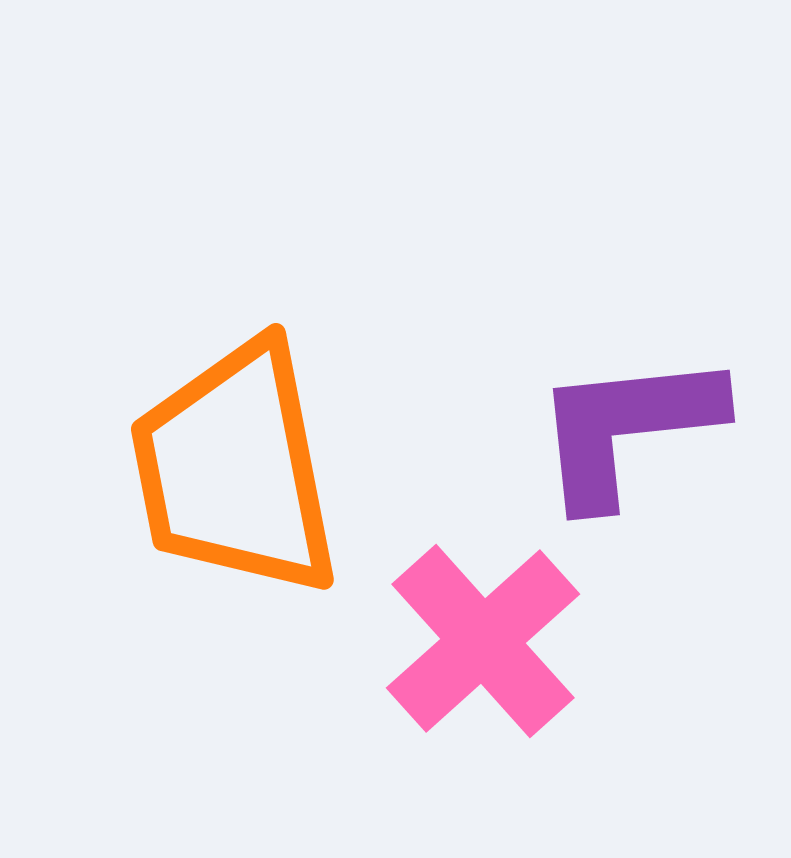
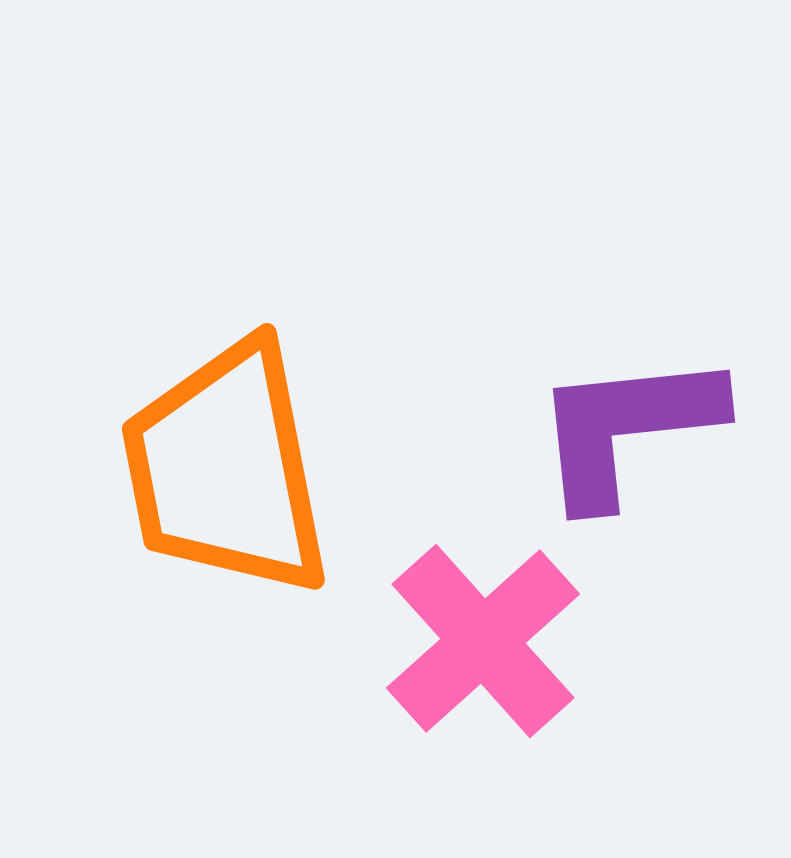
orange trapezoid: moved 9 px left
